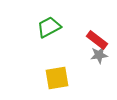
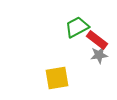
green trapezoid: moved 28 px right
